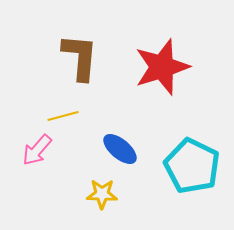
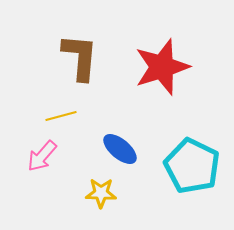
yellow line: moved 2 px left
pink arrow: moved 5 px right, 6 px down
yellow star: moved 1 px left, 1 px up
